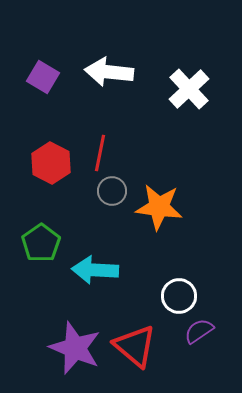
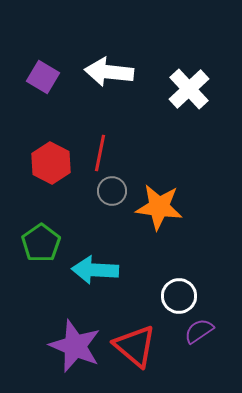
purple star: moved 2 px up
